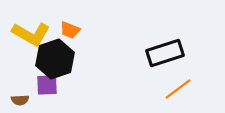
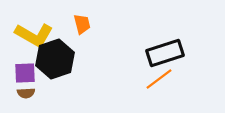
orange trapezoid: moved 12 px right, 6 px up; rotated 125 degrees counterclockwise
yellow L-shape: moved 3 px right, 1 px down
purple square: moved 22 px left, 12 px up
orange line: moved 19 px left, 10 px up
brown semicircle: moved 6 px right, 7 px up
